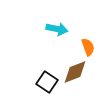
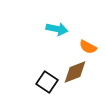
orange semicircle: rotated 138 degrees clockwise
